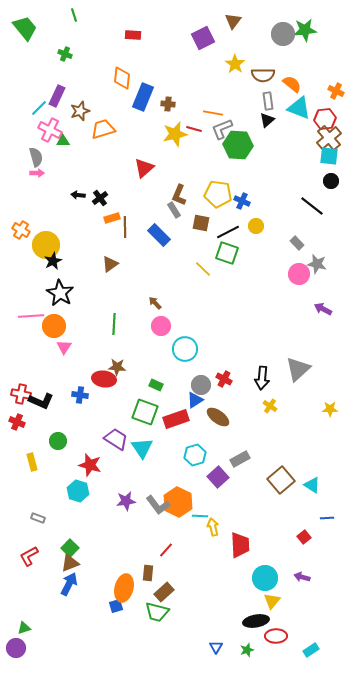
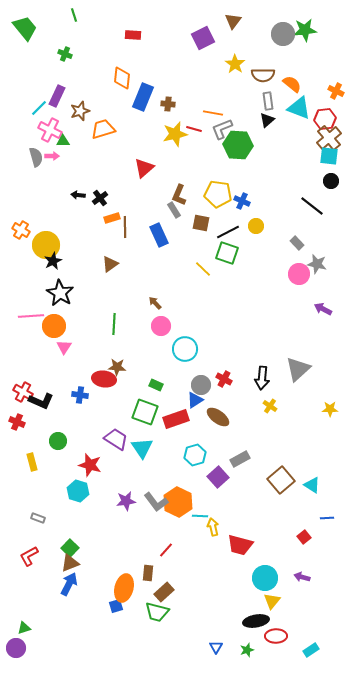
pink arrow at (37, 173): moved 15 px right, 17 px up
blue rectangle at (159, 235): rotated 20 degrees clockwise
red cross at (21, 394): moved 2 px right, 2 px up; rotated 18 degrees clockwise
gray L-shape at (158, 505): moved 2 px left, 3 px up
red trapezoid at (240, 545): rotated 108 degrees clockwise
